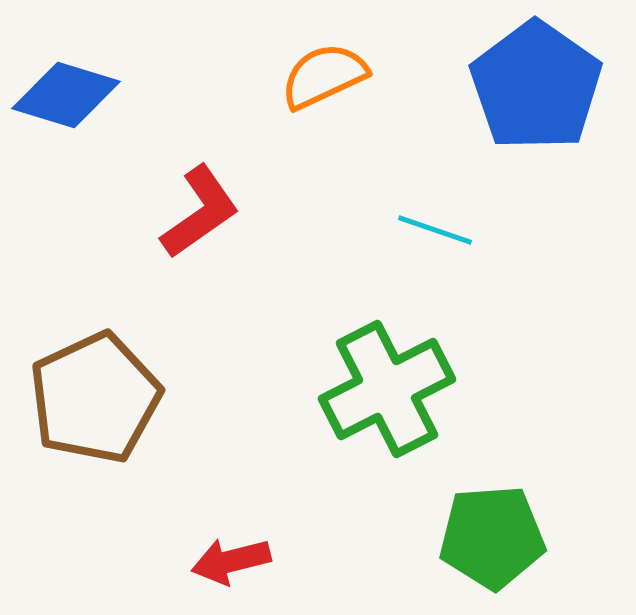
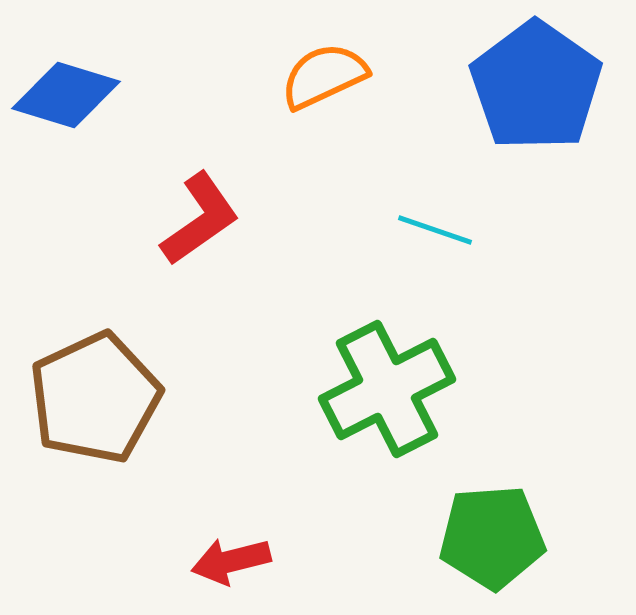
red L-shape: moved 7 px down
